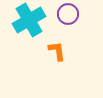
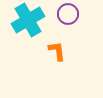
cyan cross: moved 1 px left
